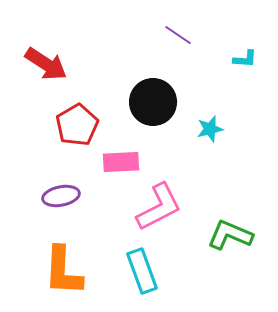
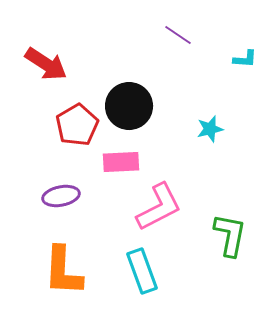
black circle: moved 24 px left, 4 px down
green L-shape: rotated 78 degrees clockwise
